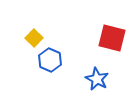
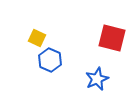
yellow square: moved 3 px right; rotated 18 degrees counterclockwise
blue star: rotated 20 degrees clockwise
